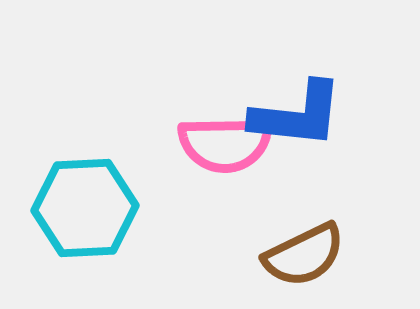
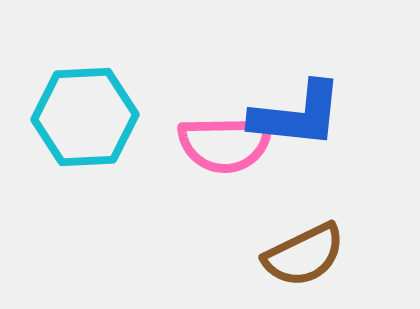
cyan hexagon: moved 91 px up
